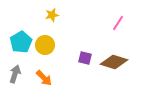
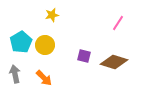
purple square: moved 1 px left, 2 px up
gray arrow: rotated 30 degrees counterclockwise
